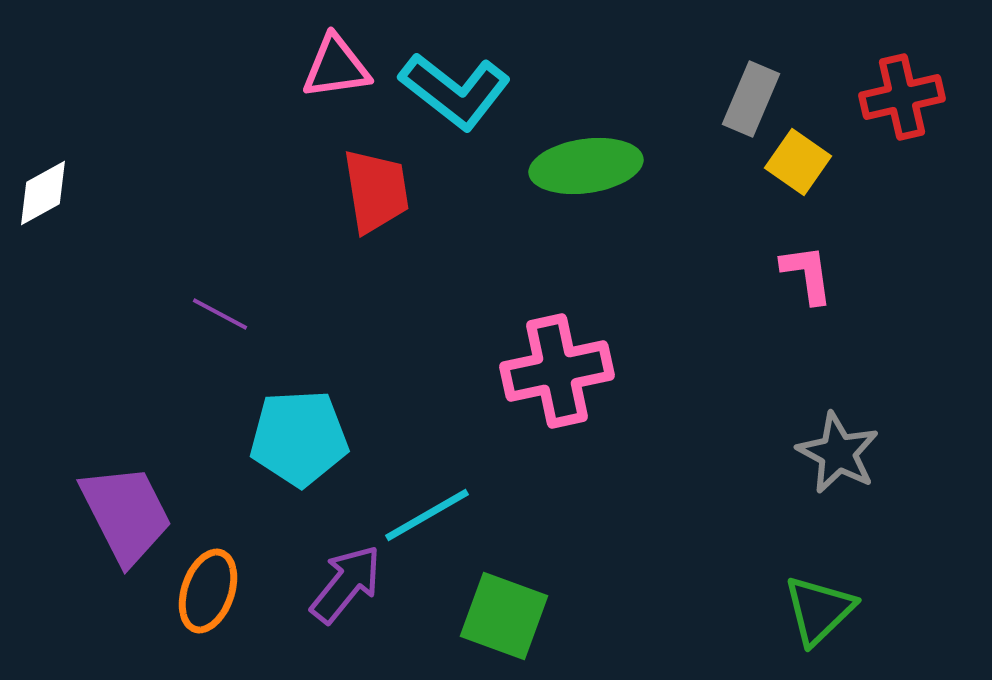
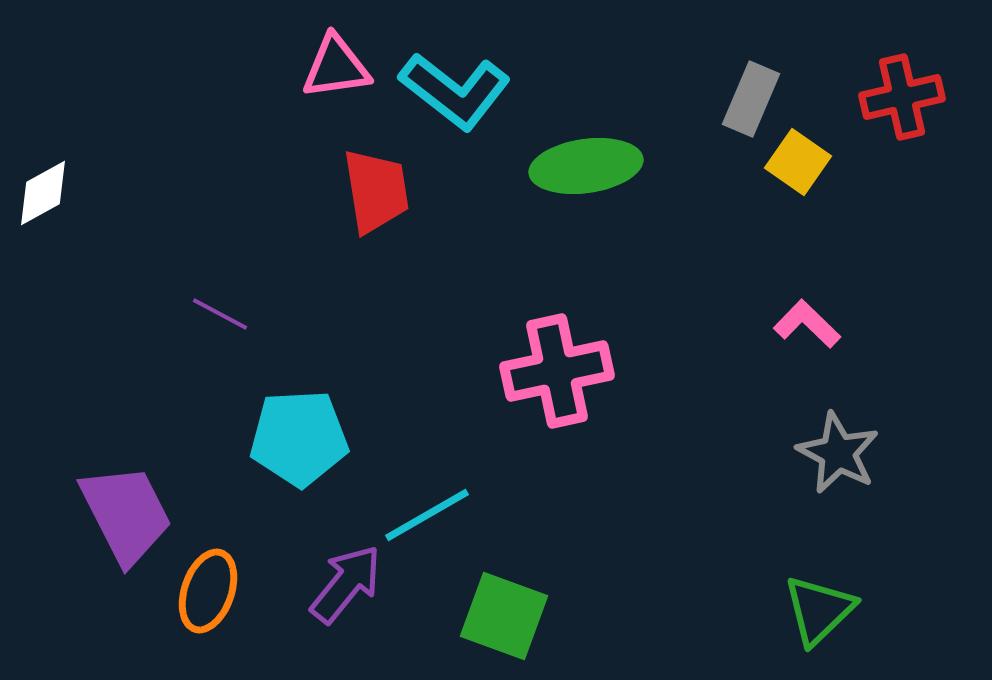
pink L-shape: moved 50 px down; rotated 38 degrees counterclockwise
